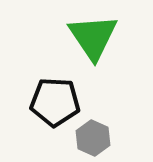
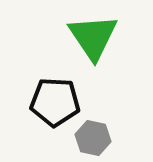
gray hexagon: rotated 12 degrees counterclockwise
